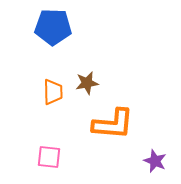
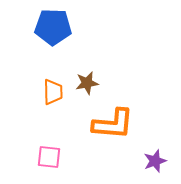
purple star: rotated 30 degrees clockwise
